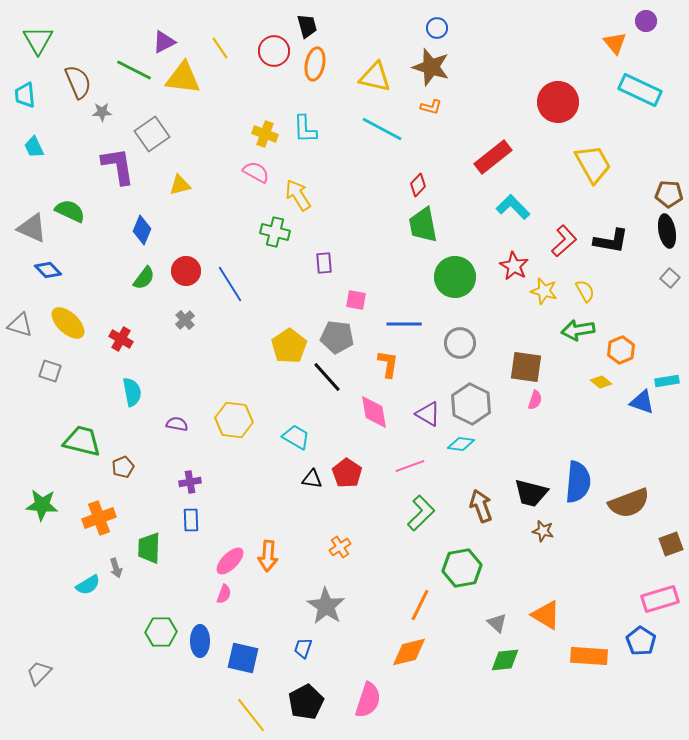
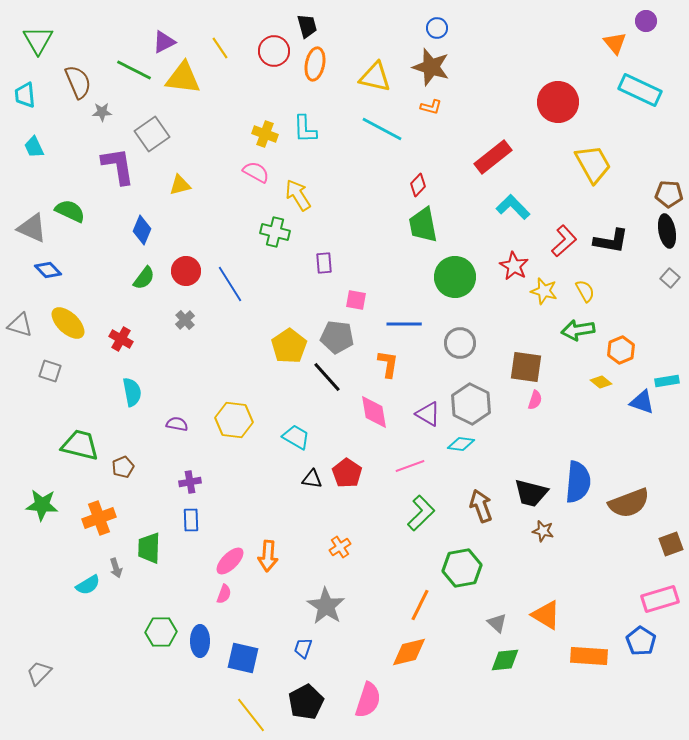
green trapezoid at (82, 441): moved 2 px left, 4 px down
